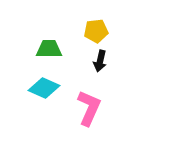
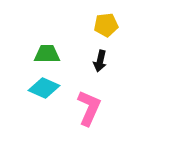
yellow pentagon: moved 10 px right, 6 px up
green trapezoid: moved 2 px left, 5 px down
